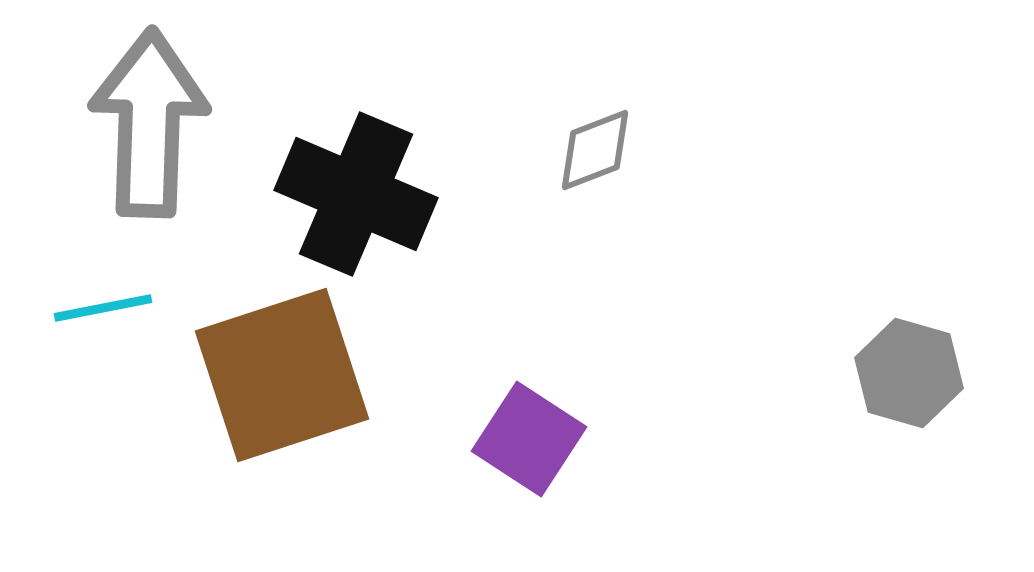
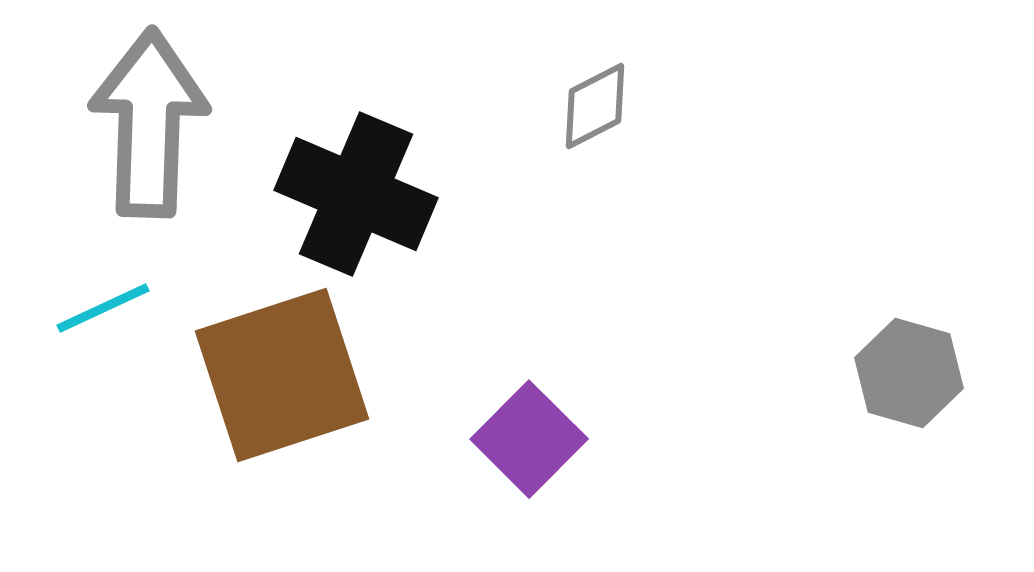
gray diamond: moved 44 px up; rotated 6 degrees counterclockwise
cyan line: rotated 14 degrees counterclockwise
purple square: rotated 12 degrees clockwise
